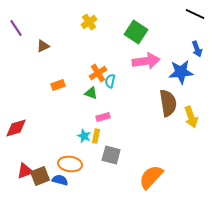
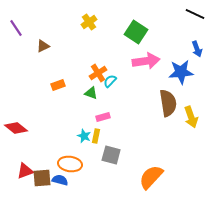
cyan semicircle: rotated 32 degrees clockwise
red diamond: rotated 55 degrees clockwise
brown square: moved 2 px right, 2 px down; rotated 18 degrees clockwise
